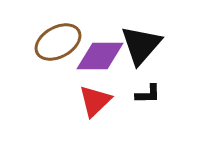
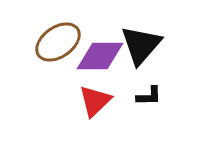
brown ellipse: rotated 6 degrees counterclockwise
black L-shape: moved 1 px right, 2 px down
